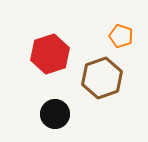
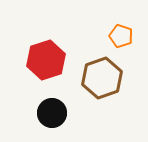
red hexagon: moved 4 px left, 6 px down
black circle: moved 3 px left, 1 px up
